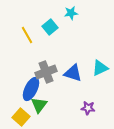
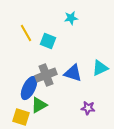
cyan star: moved 5 px down
cyan square: moved 2 px left, 14 px down; rotated 28 degrees counterclockwise
yellow line: moved 1 px left, 2 px up
gray cross: moved 3 px down
blue ellipse: moved 2 px left, 1 px up
green triangle: rotated 24 degrees clockwise
yellow square: rotated 24 degrees counterclockwise
